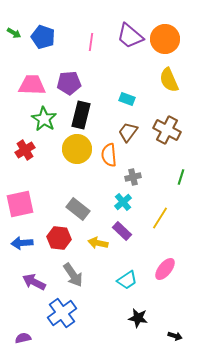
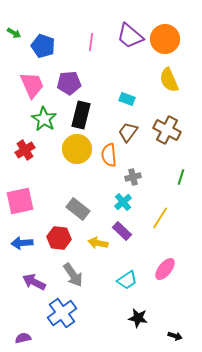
blue pentagon: moved 9 px down
pink trapezoid: rotated 64 degrees clockwise
pink square: moved 3 px up
